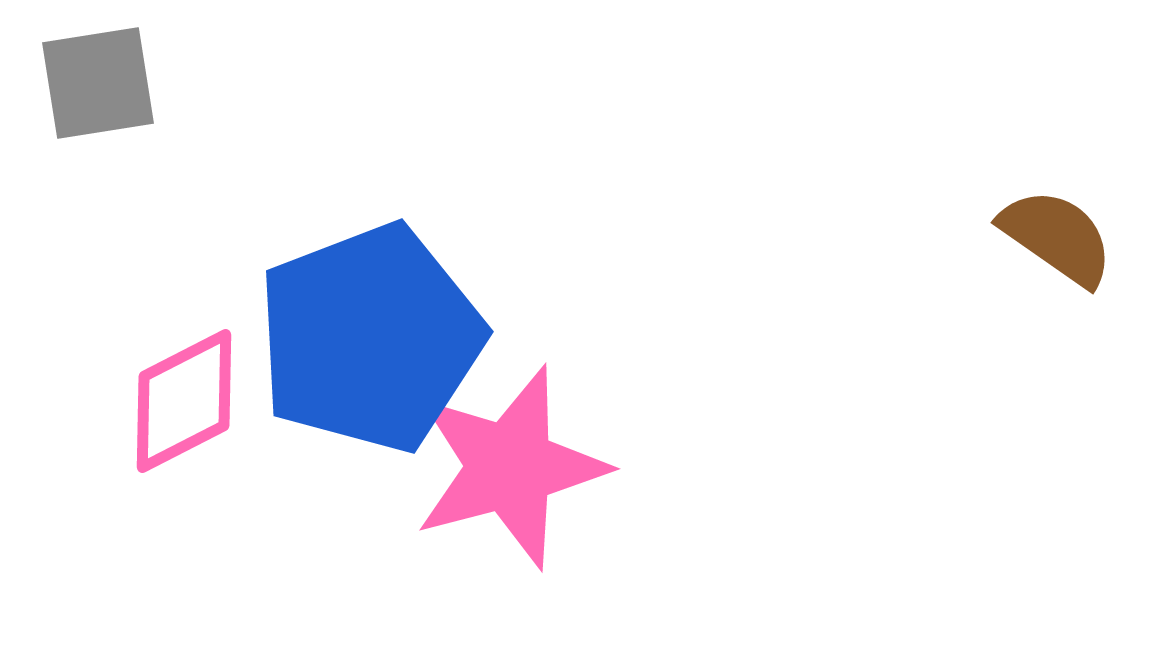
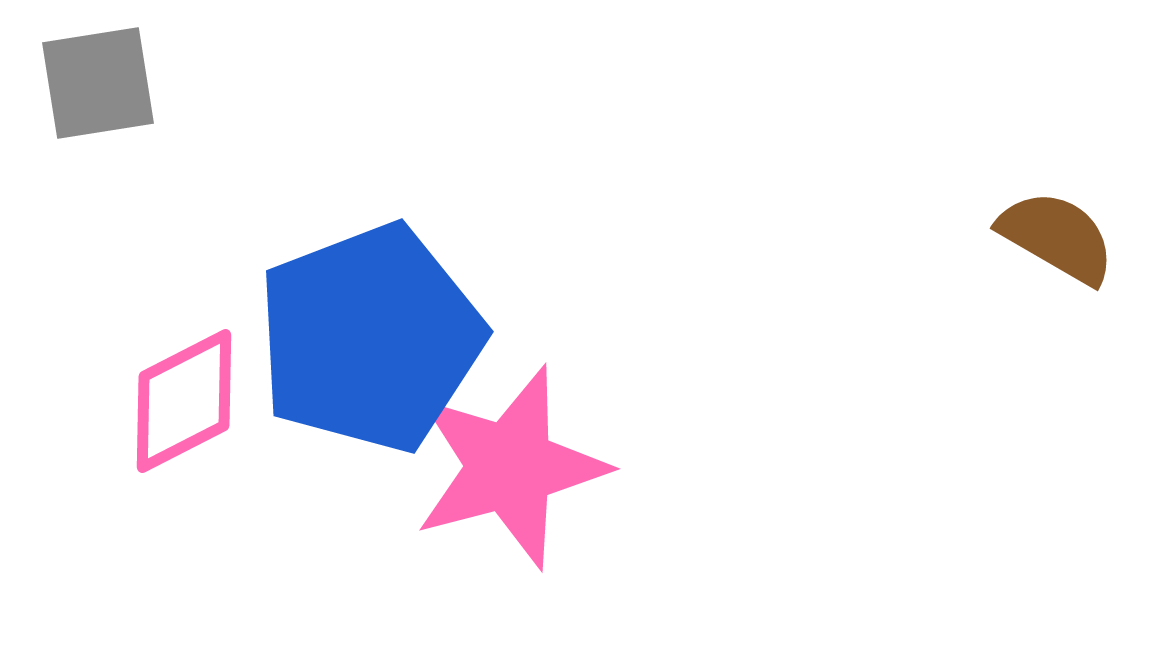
brown semicircle: rotated 5 degrees counterclockwise
